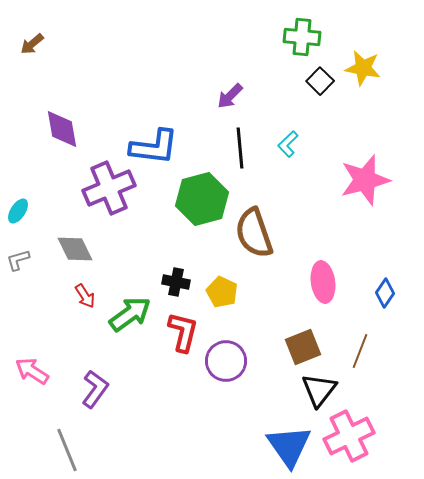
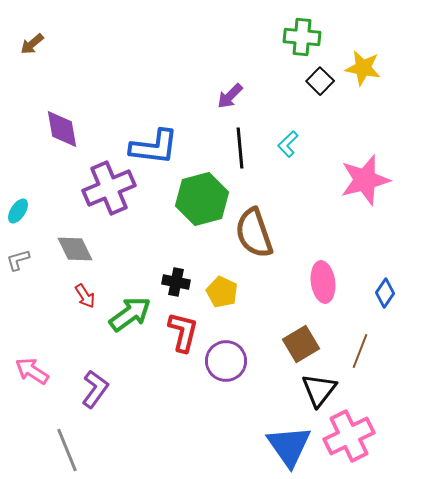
brown square: moved 2 px left, 3 px up; rotated 9 degrees counterclockwise
